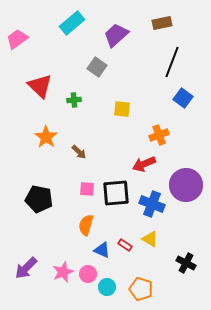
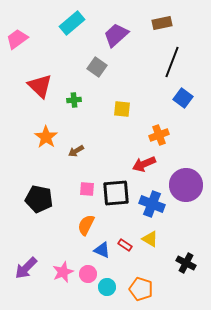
brown arrow: moved 3 px left, 1 px up; rotated 105 degrees clockwise
orange semicircle: rotated 10 degrees clockwise
